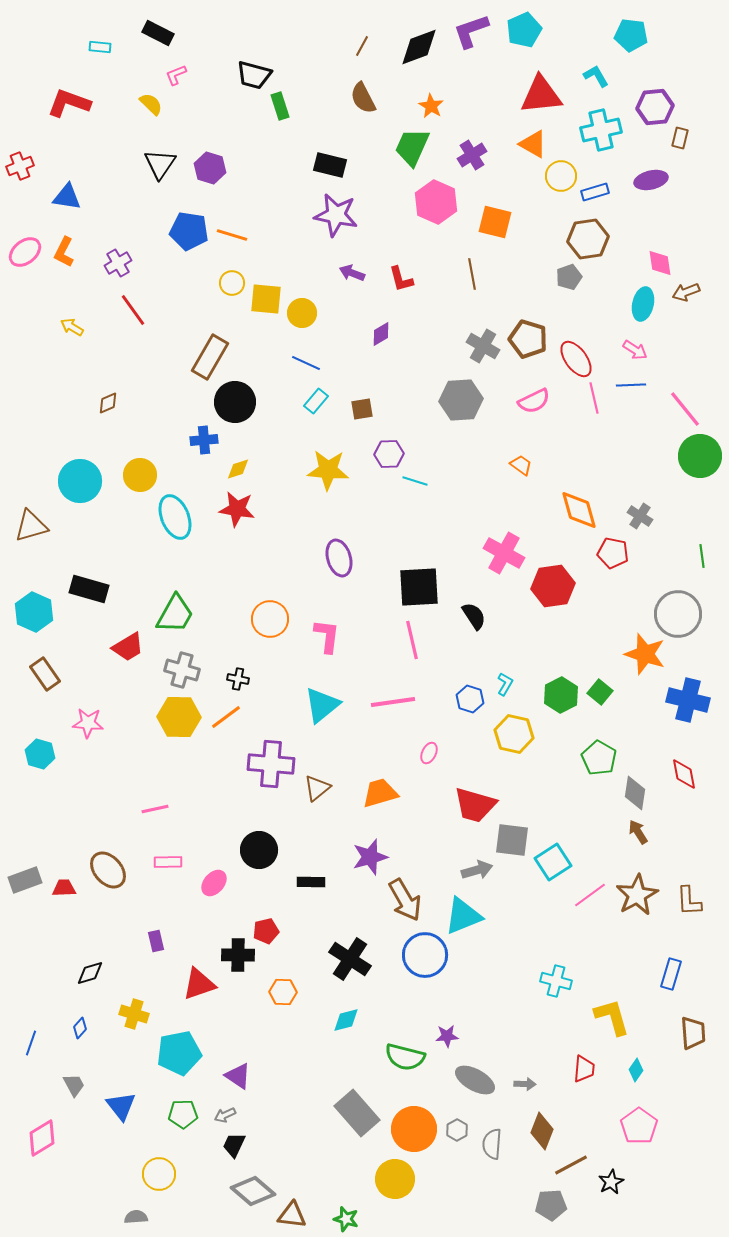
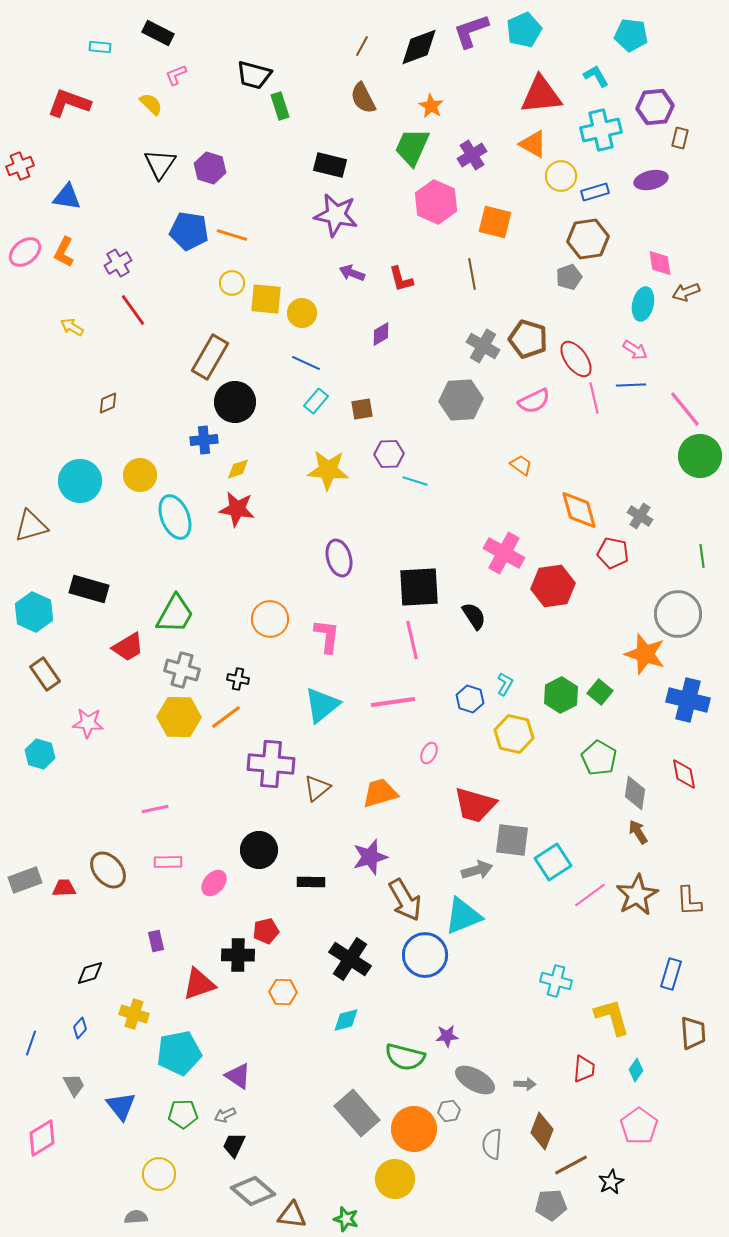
gray hexagon at (457, 1130): moved 8 px left, 19 px up; rotated 20 degrees clockwise
